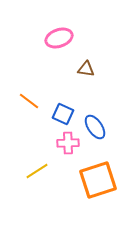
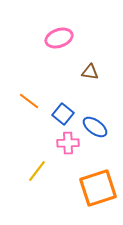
brown triangle: moved 4 px right, 3 px down
blue square: rotated 15 degrees clockwise
blue ellipse: rotated 20 degrees counterclockwise
yellow line: rotated 20 degrees counterclockwise
orange square: moved 8 px down
